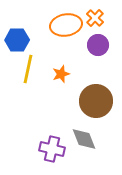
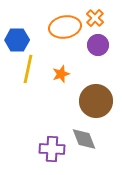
orange ellipse: moved 1 px left, 2 px down
purple cross: rotated 10 degrees counterclockwise
